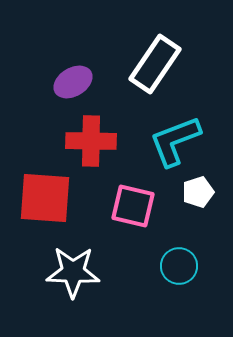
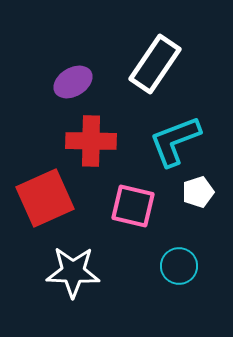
red square: rotated 28 degrees counterclockwise
